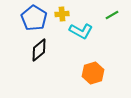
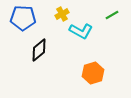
yellow cross: rotated 24 degrees counterclockwise
blue pentagon: moved 11 px left; rotated 30 degrees counterclockwise
